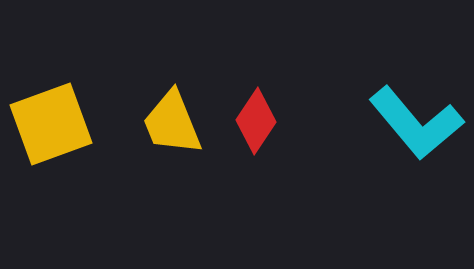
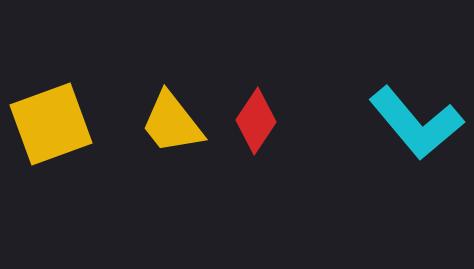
yellow trapezoid: rotated 16 degrees counterclockwise
